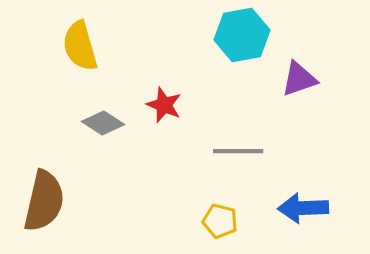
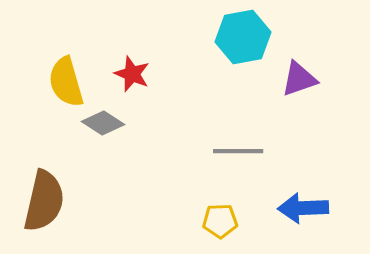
cyan hexagon: moved 1 px right, 2 px down
yellow semicircle: moved 14 px left, 36 px down
red star: moved 32 px left, 31 px up
yellow pentagon: rotated 16 degrees counterclockwise
